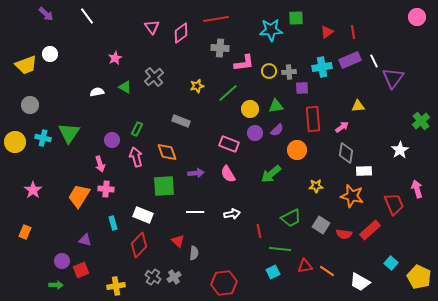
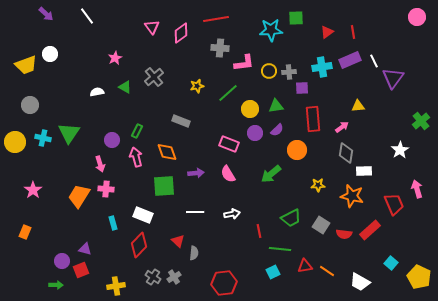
green rectangle at (137, 129): moved 2 px down
yellow star at (316, 186): moved 2 px right, 1 px up
purple triangle at (85, 240): moved 9 px down
